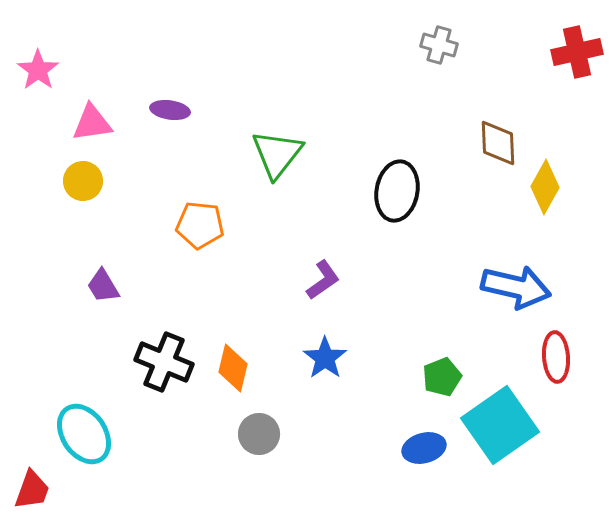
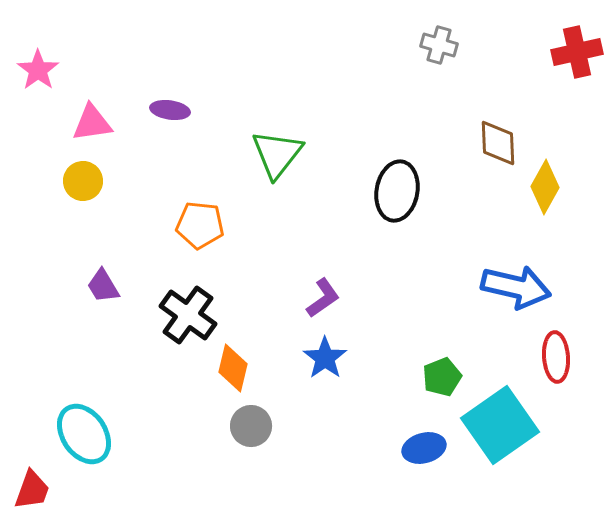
purple L-shape: moved 18 px down
black cross: moved 24 px right, 47 px up; rotated 14 degrees clockwise
gray circle: moved 8 px left, 8 px up
